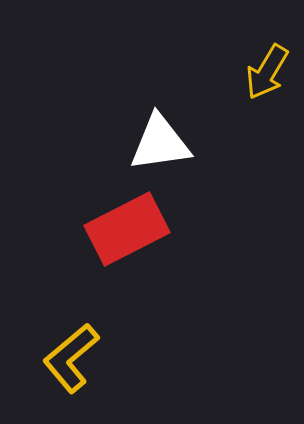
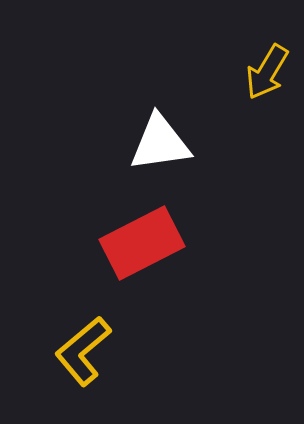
red rectangle: moved 15 px right, 14 px down
yellow L-shape: moved 12 px right, 7 px up
